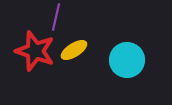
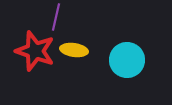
yellow ellipse: rotated 40 degrees clockwise
